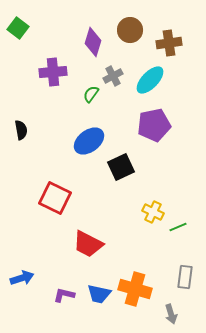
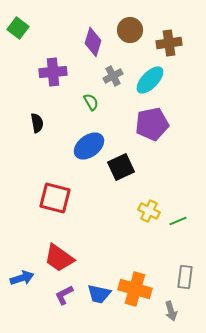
green semicircle: moved 8 px down; rotated 114 degrees clockwise
purple pentagon: moved 2 px left, 1 px up
black semicircle: moved 16 px right, 7 px up
blue ellipse: moved 5 px down
red square: rotated 12 degrees counterclockwise
yellow cross: moved 4 px left, 1 px up
green line: moved 6 px up
red trapezoid: moved 29 px left, 14 px down; rotated 8 degrees clockwise
purple L-shape: rotated 40 degrees counterclockwise
gray arrow: moved 3 px up
